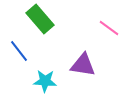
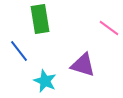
green rectangle: rotated 32 degrees clockwise
purple triangle: rotated 8 degrees clockwise
cyan star: rotated 20 degrees clockwise
